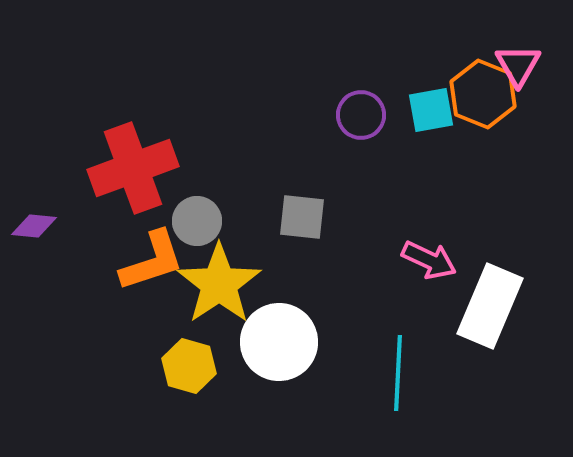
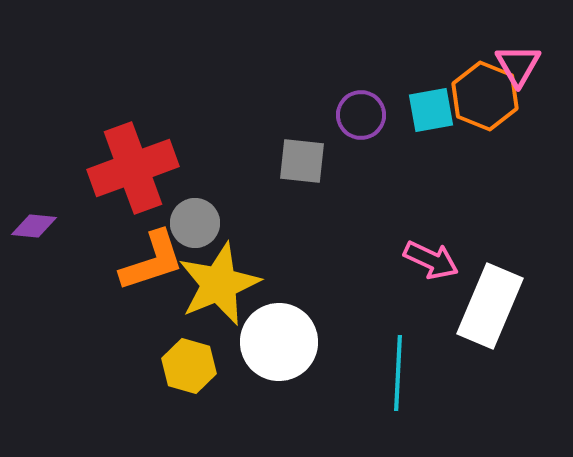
orange hexagon: moved 2 px right, 2 px down
gray square: moved 56 px up
gray circle: moved 2 px left, 2 px down
pink arrow: moved 2 px right
yellow star: rotated 12 degrees clockwise
